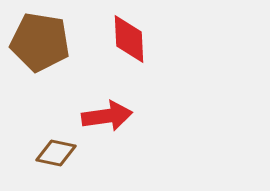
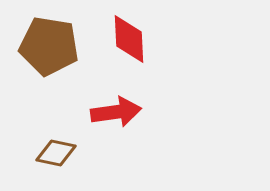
brown pentagon: moved 9 px right, 4 px down
red arrow: moved 9 px right, 4 px up
